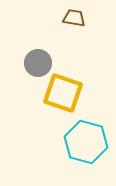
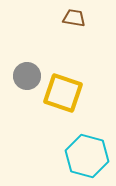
gray circle: moved 11 px left, 13 px down
cyan hexagon: moved 1 px right, 14 px down
